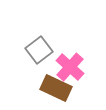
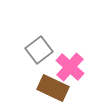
brown rectangle: moved 3 px left
